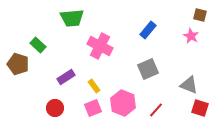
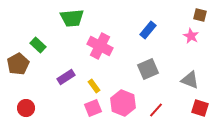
brown pentagon: rotated 25 degrees clockwise
gray triangle: moved 1 px right, 5 px up
red circle: moved 29 px left
